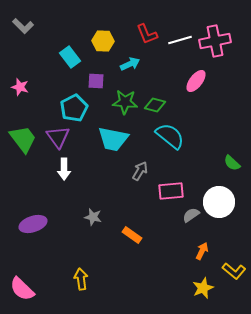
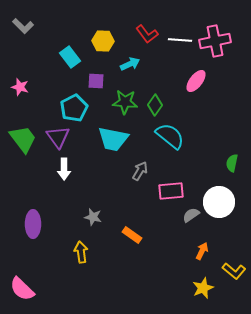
red L-shape: rotated 15 degrees counterclockwise
white line: rotated 20 degrees clockwise
green diamond: rotated 70 degrees counterclockwise
green semicircle: rotated 60 degrees clockwise
purple ellipse: rotated 72 degrees counterclockwise
yellow arrow: moved 27 px up
